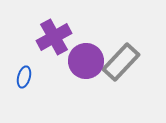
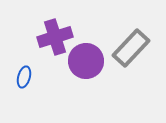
purple cross: moved 1 px right; rotated 12 degrees clockwise
gray rectangle: moved 10 px right, 14 px up
